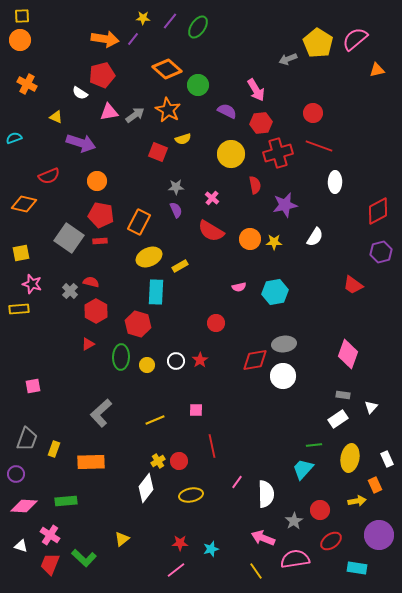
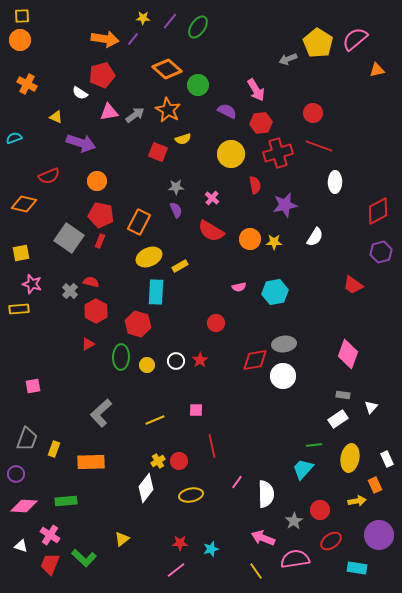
red rectangle at (100, 241): rotated 64 degrees counterclockwise
